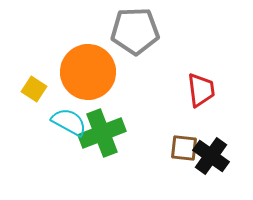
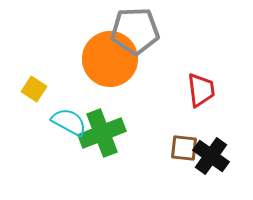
orange circle: moved 22 px right, 13 px up
